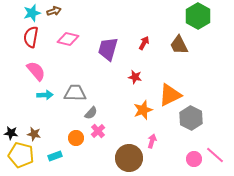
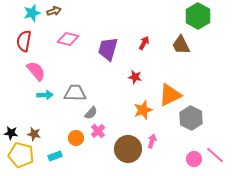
red semicircle: moved 7 px left, 4 px down
brown trapezoid: moved 2 px right
brown circle: moved 1 px left, 9 px up
